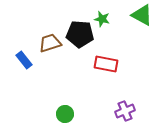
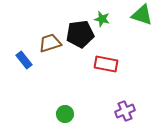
green triangle: rotated 10 degrees counterclockwise
black pentagon: rotated 12 degrees counterclockwise
